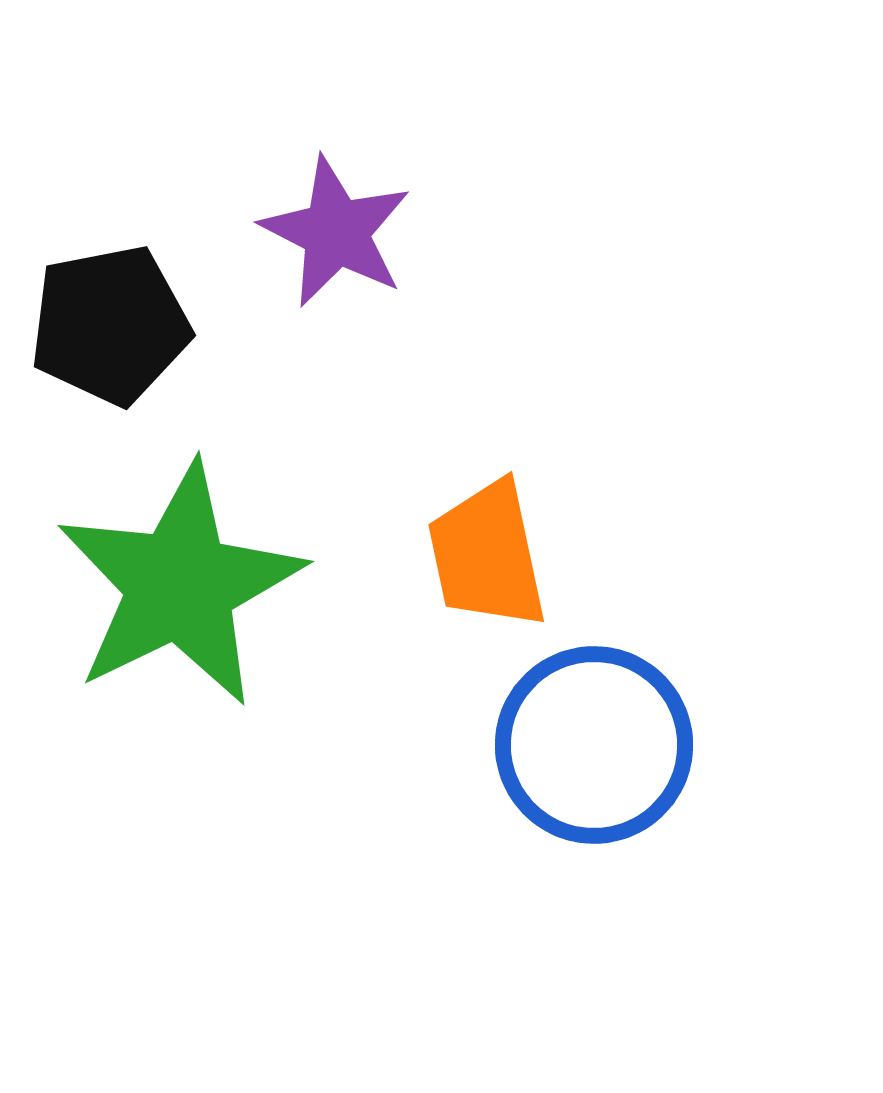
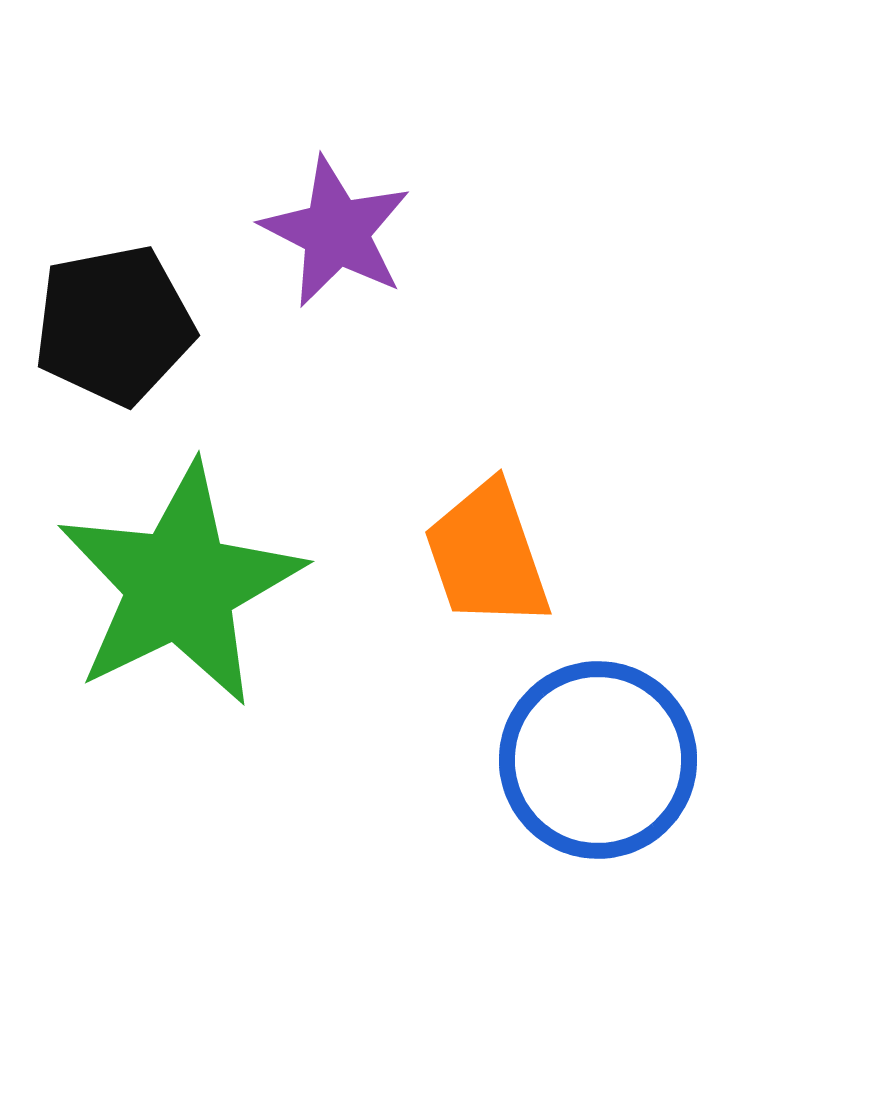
black pentagon: moved 4 px right
orange trapezoid: rotated 7 degrees counterclockwise
blue circle: moved 4 px right, 15 px down
